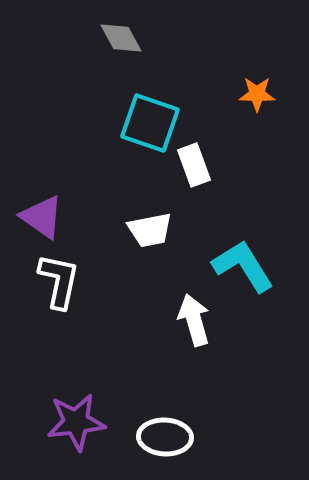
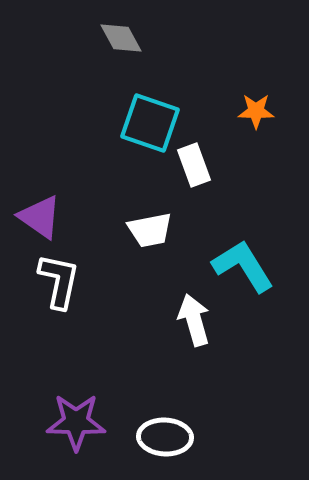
orange star: moved 1 px left, 17 px down
purple triangle: moved 2 px left
purple star: rotated 8 degrees clockwise
